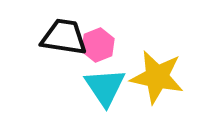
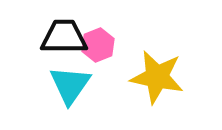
black trapezoid: rotated 9 degrees counterclockwise
cyan triangle: moved 35 px left, 2 px up; rotated 9 degrees clockwise
